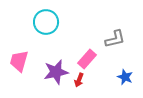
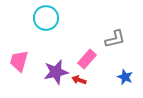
cyan circle: moved 4 px up
red arrow: rotated 88 degrees clockwise
